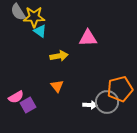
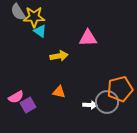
orange triangle: moved 2 px right, 6 px down; rotated 40 degrees counterclockwise
